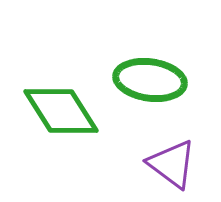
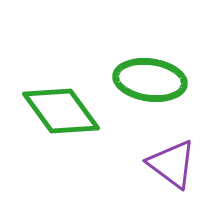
green diamond: rotated 4 degrees counterclockwise
